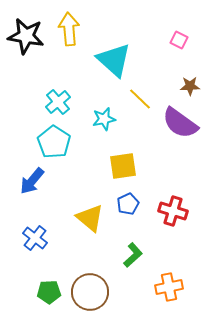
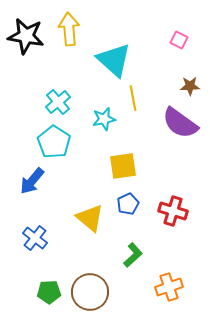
yellow line: moved 7 px left, 1 px up; rotated 35 degrees clockwise
orange cross: rotated 8 degrees counterclockwise
